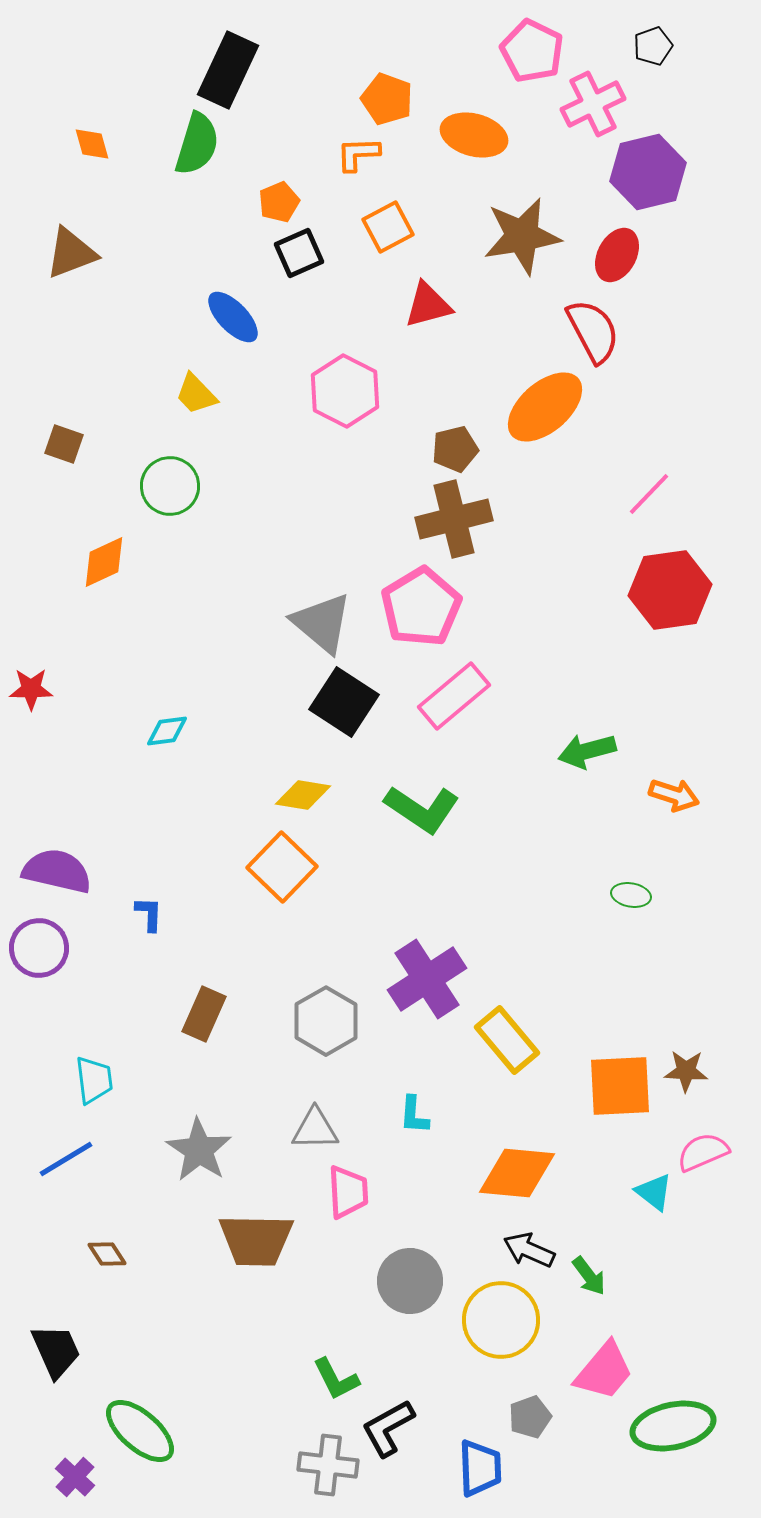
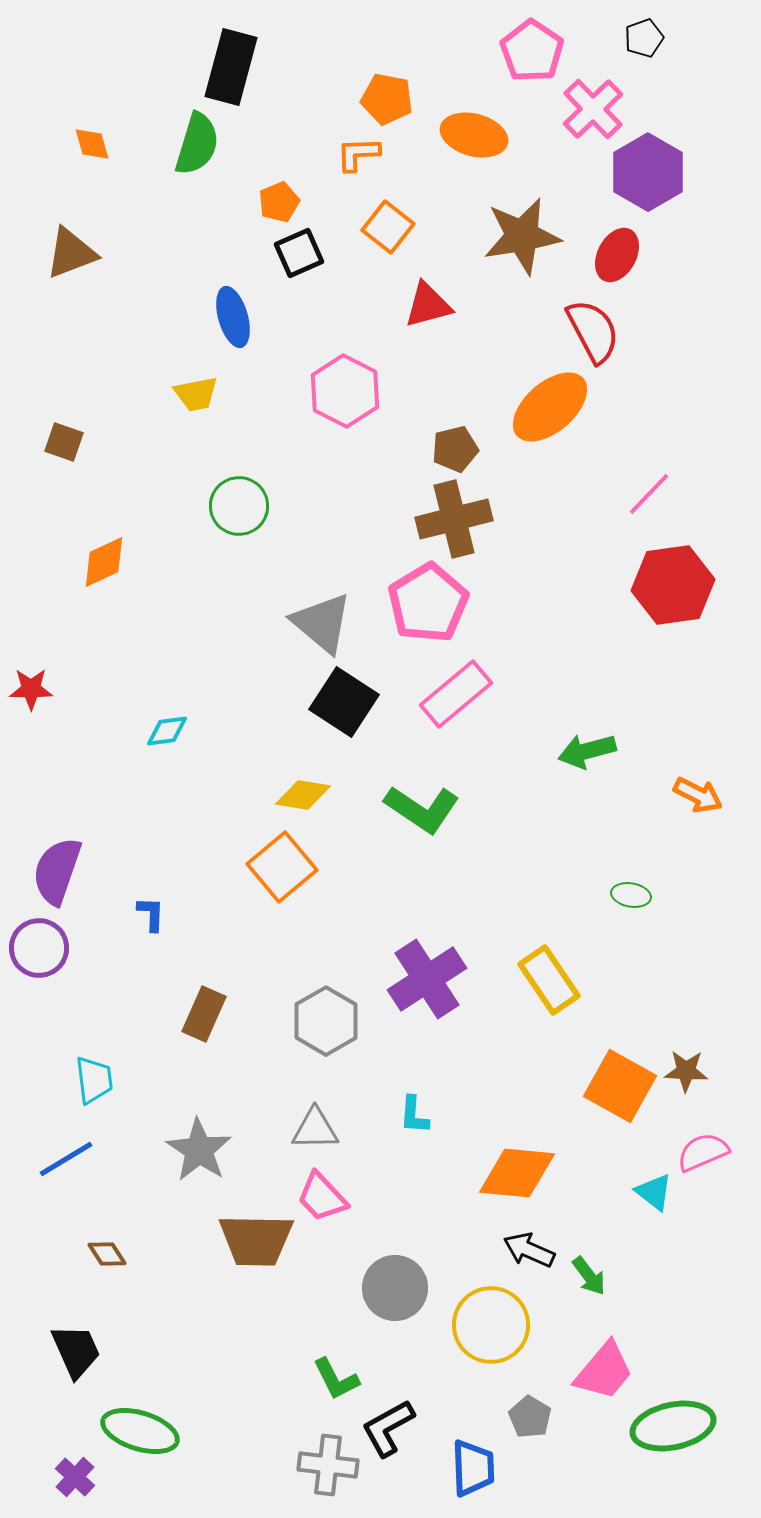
black pentagon at (653, 46): moved 9 px left, 8 px up
pink pentagon at (532, 51): rotated 8 degrees clockwise
black rectangle at (228, 70): moved 3 px right, 3 px up; rotated 10 degrees counterclockwise
orange pentagon at (387, 99): rotated 9 degrees counterclockwise
pink cross at (593, 104): moved 5 px down; rotated 18 degrees counterclockwise
purple hexagon at (648, 172): rotated 16 degrees counterclockwise
orange square at (388, 227): rotated 24 degrees counterclockwise
blue ellipse at (233, 317): rotated 28 degrees clockwise
yellow trapezoid at (196, 394): rotated 57 degrees counterclockwise
orange ellipse at (545, 407): moved 5 px right
brown square at (64, 444): moved 2 px up
green circle at (170, 486): moved 69 px right, 20 px down
red hexagon at (670, 590): moved 3 px right, 5 px up
pink pentagon at (421, 607): moved 7 px right, 4 px up
pink rectangle at (454, 696): moved 2 px right, 2 px up
orange arrow at (674, 795): moved 24 px right; rotated 9 degrees clockwise
orange square at (282, 867): rotated 6 degrees clockwise
purple semicircle at (57, 871): rotated 84 degrees counterclockwise
blue L-shape at (149, 914): moved 2 px right
yellow rectangle at (507, 1040): moved 42 px right, 60 px up; rotated 6 degrees clockwise
orange square at (620, 1086): rotated 32 degrees clockwise
pink trapezoid at (348, 1192): moved 26 px left, 5 px down; rotated 140 degrees clockwise
gray circle at (410, 1281): moved 15 px left, 7 px down
yellow circle at (501, 1320): moved 10 px left, 5 px down
black trapezoid at (56, 1351): moved 20 px right
gray pentagon at (530, 1417): rotated 21 degrees counterclockwise
green ellipse at (140, 1431): rotated 24 degrees counterclockwise
blue trapezoid at (480, 1468): moved 7 px left
